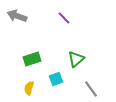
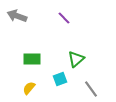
green rectangle: rotated 18 degrees clockwise
cyan square: moved 4 px right
yellow semicircle: rotated 24 degrees clockwise
